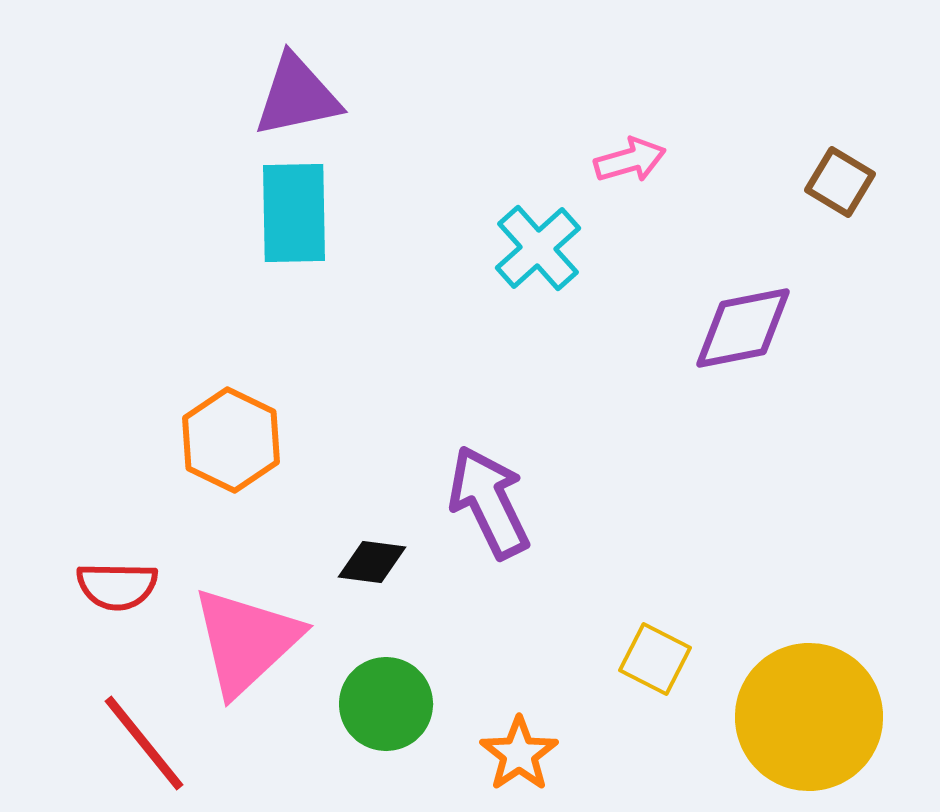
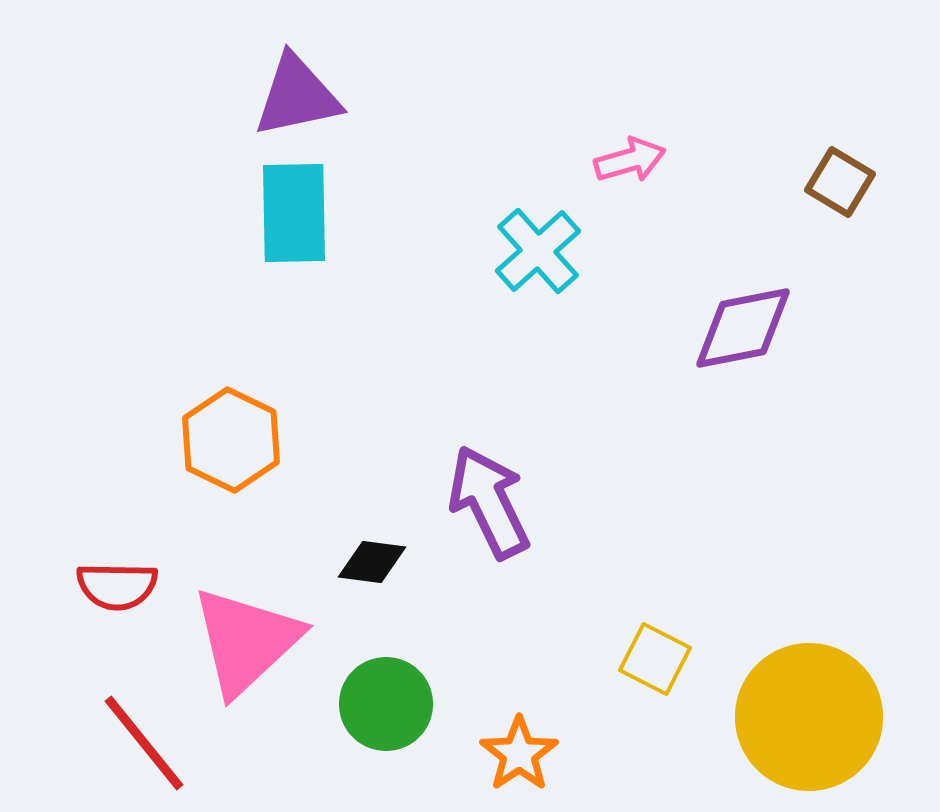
cyan cross: moved 3 px down
